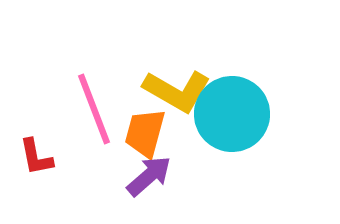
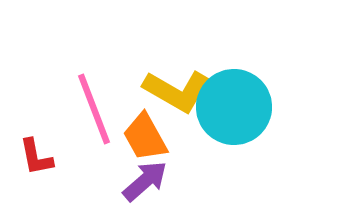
cyan circle: moved 2 px right, 7 px up
orange trapezoid: moved 4 px down; rotated 44 degrees counterclockwise
purple arrow: moved 4 px left, 5 px down
